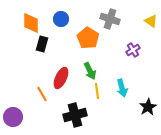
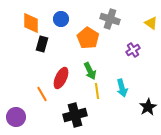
yellow triangle: moved 2 px down
purple circle: moved 3 px right
